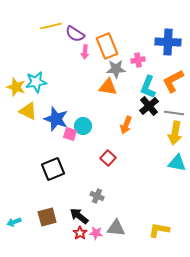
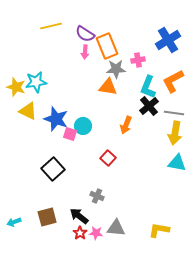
purple semicircle: moved 10 px right
blue cross: moved 2 px up; rotated 35 degrees counterclockwise
black square: rotated 20 degrees counterclockwise
